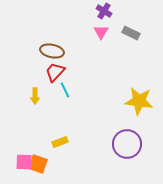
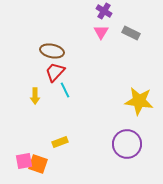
pink square: moved 1 px up; rotated 12 degrees counterclockwise
